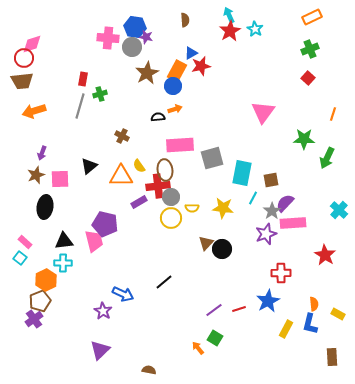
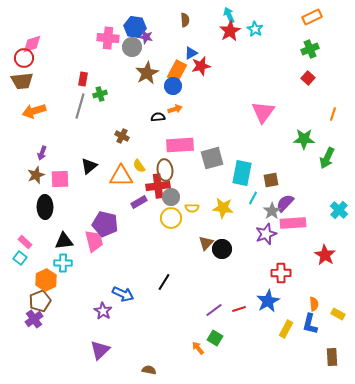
black ellipse at (45, 207): rotated 10 degrees counterclockwise
black line at (164, 282): rotated 18 degrees counterclockwise
